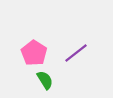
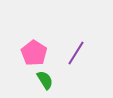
purple line: rotated 20 degrees counterclockwise
